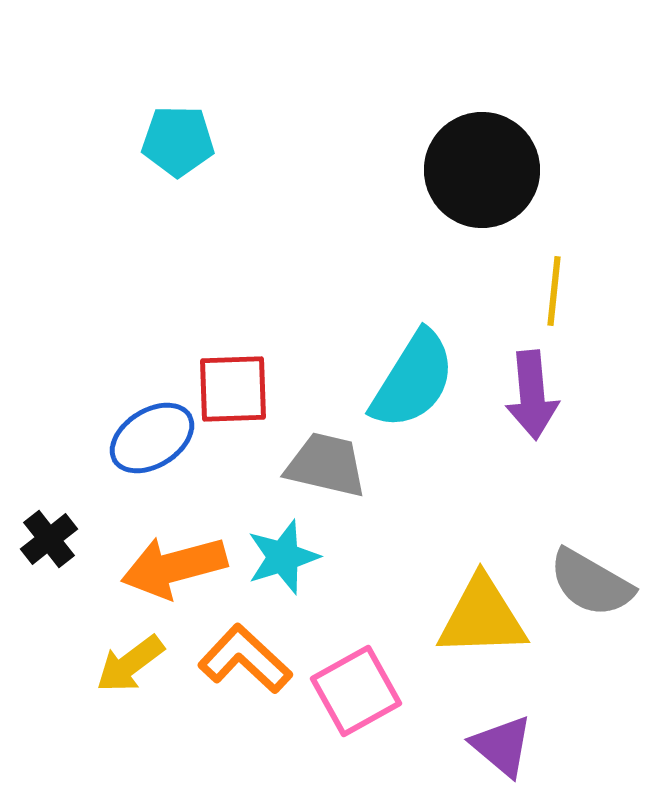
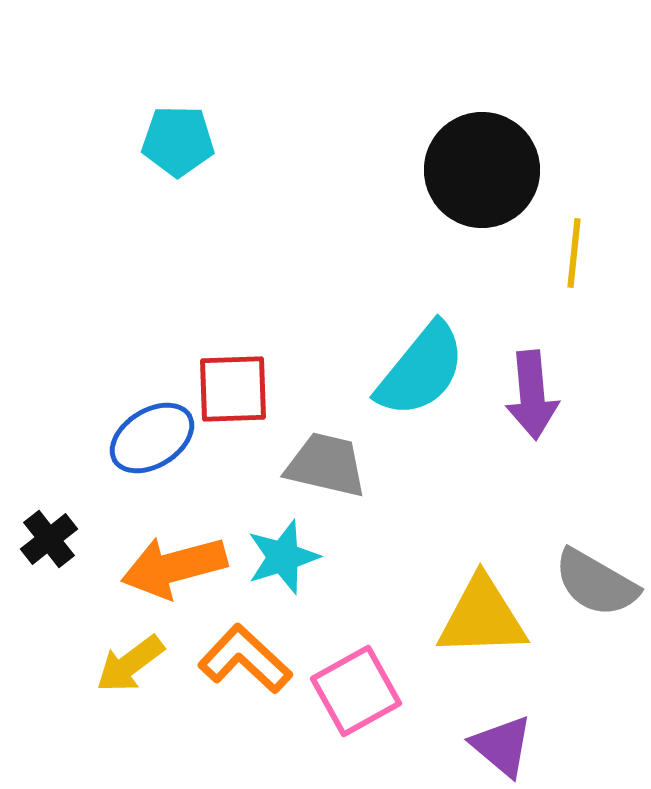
yellow line: moved 20 px right, 38 px up
cyan semicircle: moved 8 px right, 10 px up; rotated 7 degrees clockwise
gray semicircle: moved 5 px right
